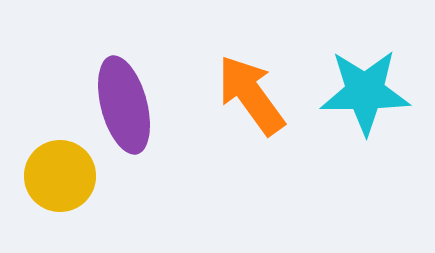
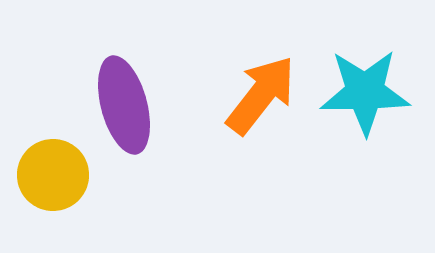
orange arrow: moved 10 px right; rotated 74 degrees clockwise
yellow circle: moved 7 px left, 1 px up
